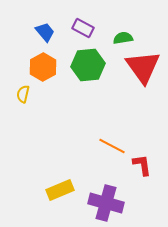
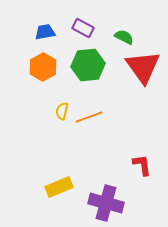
blue trapezoid: rotated 60 degrees counterclockwise
green semicircle: moved 1 px right, 1 px up; rotated 36 degrees clockwise
yellow semicircle: moved 39 px right, 17 px down
orange line: moved 23 px left, 29 px up; rotated 48 degrees counterclockwise
yellow rectangle: moved 1 px left, 3 px up
